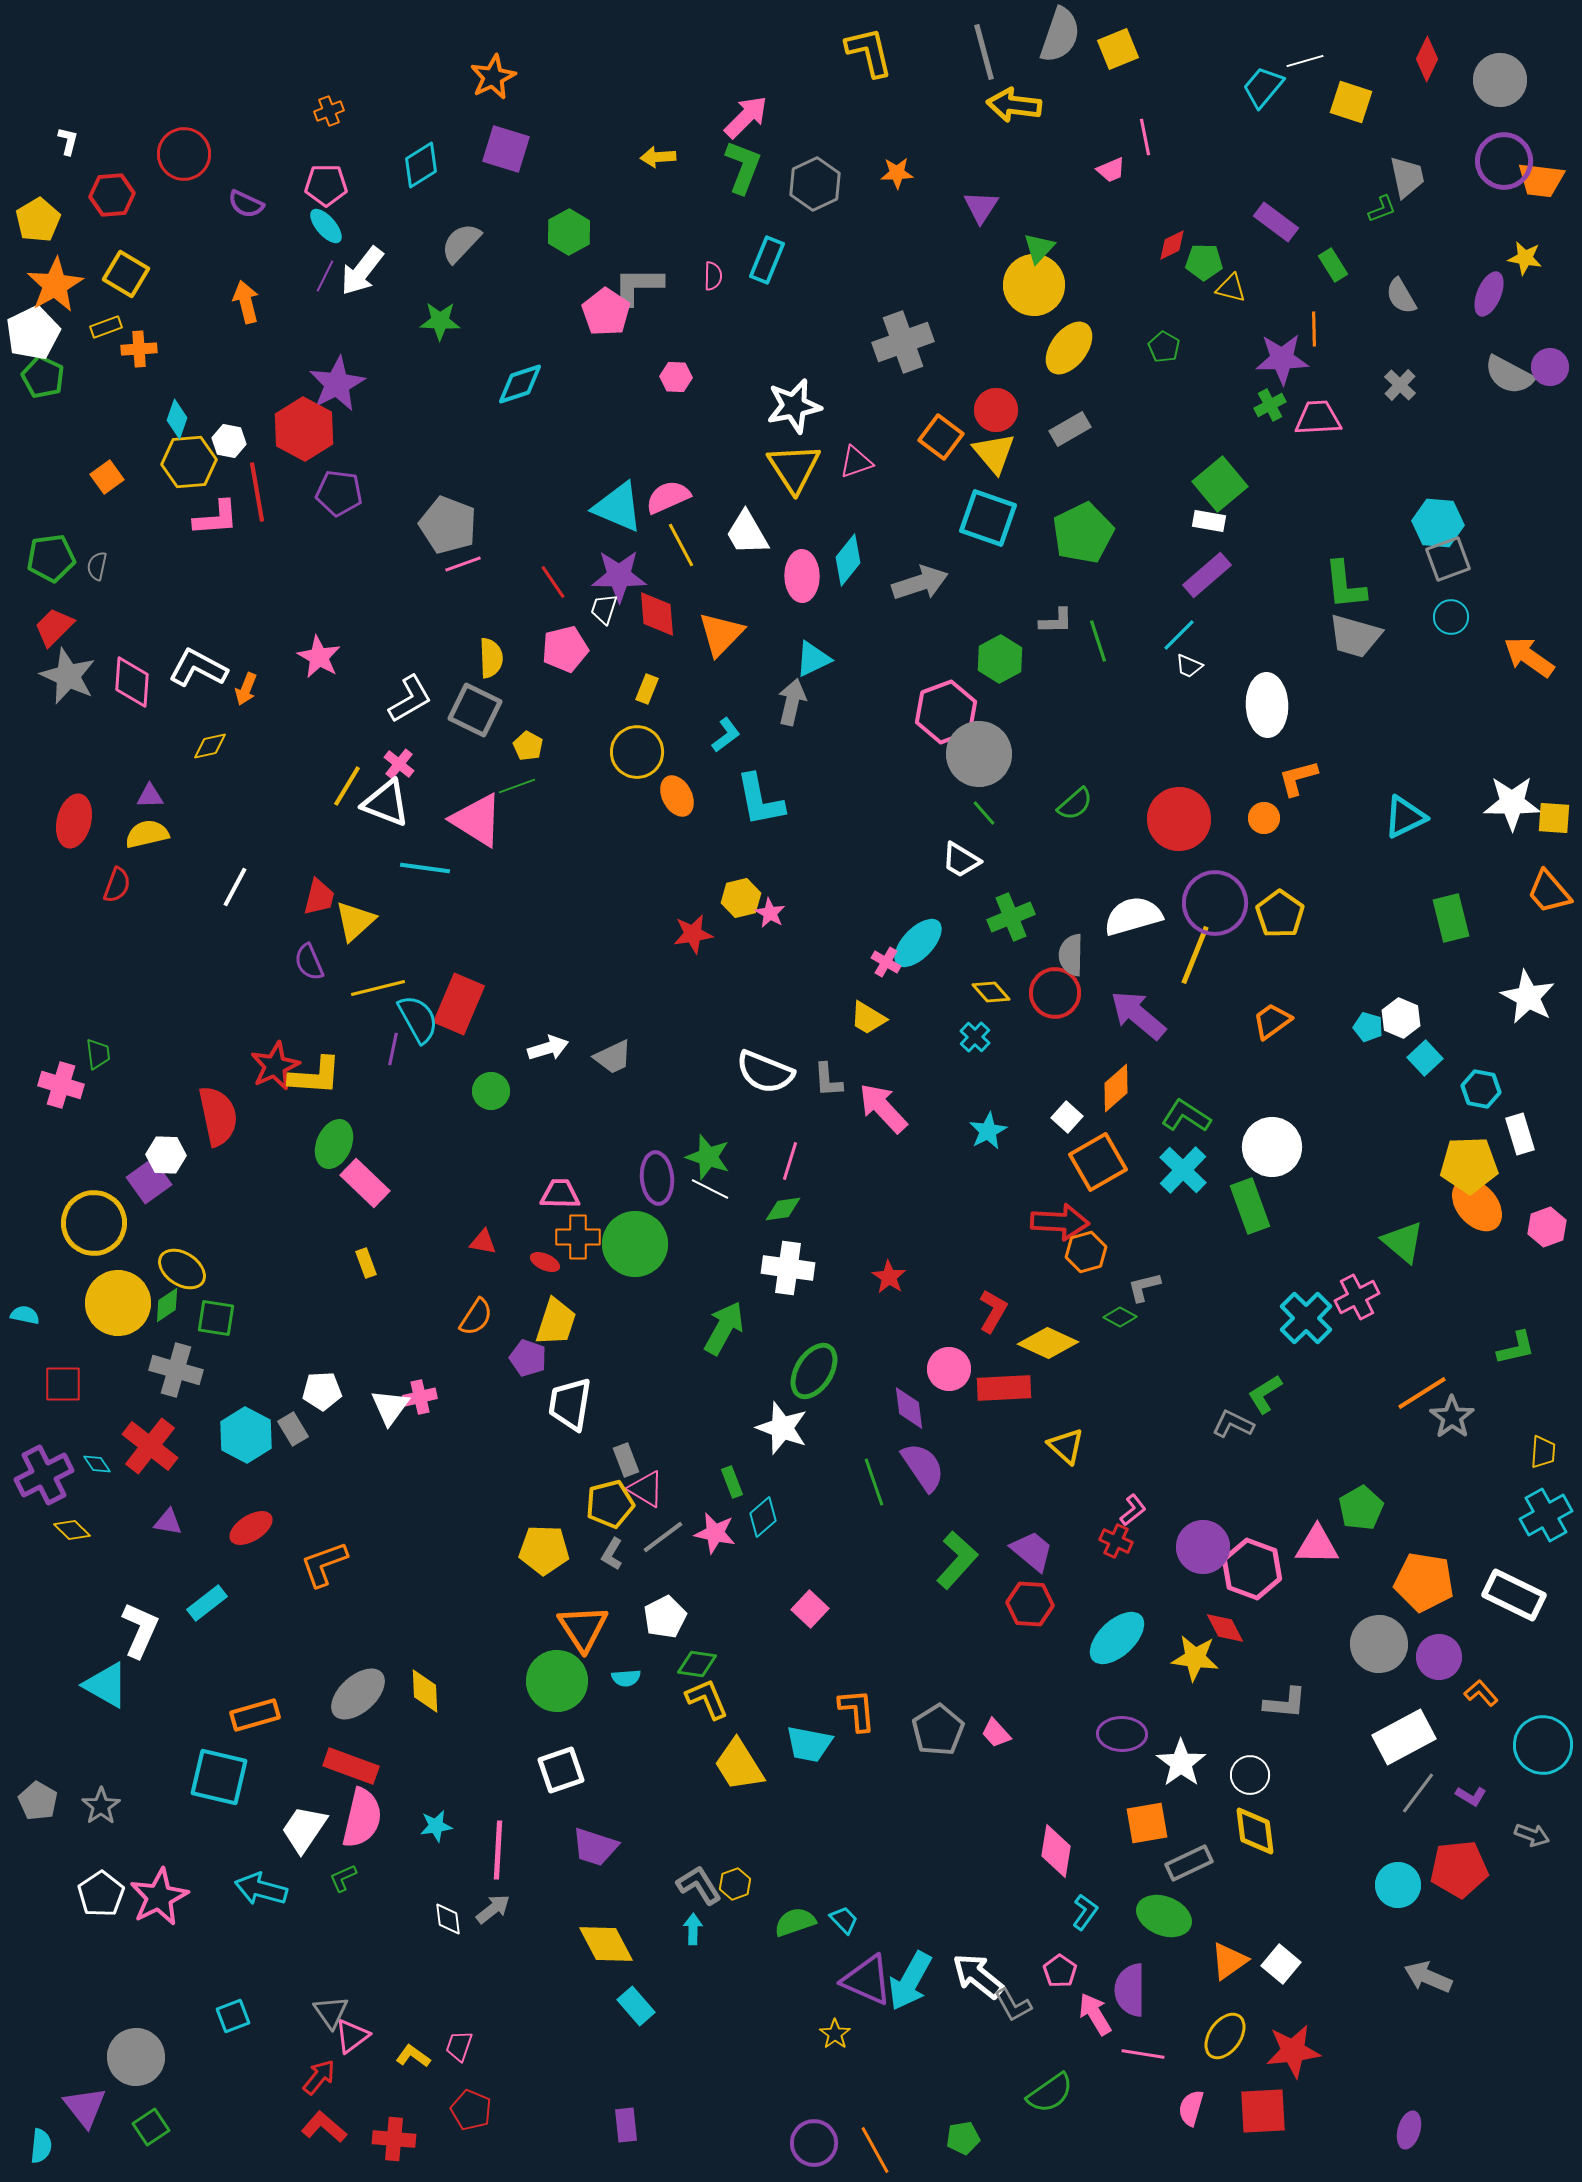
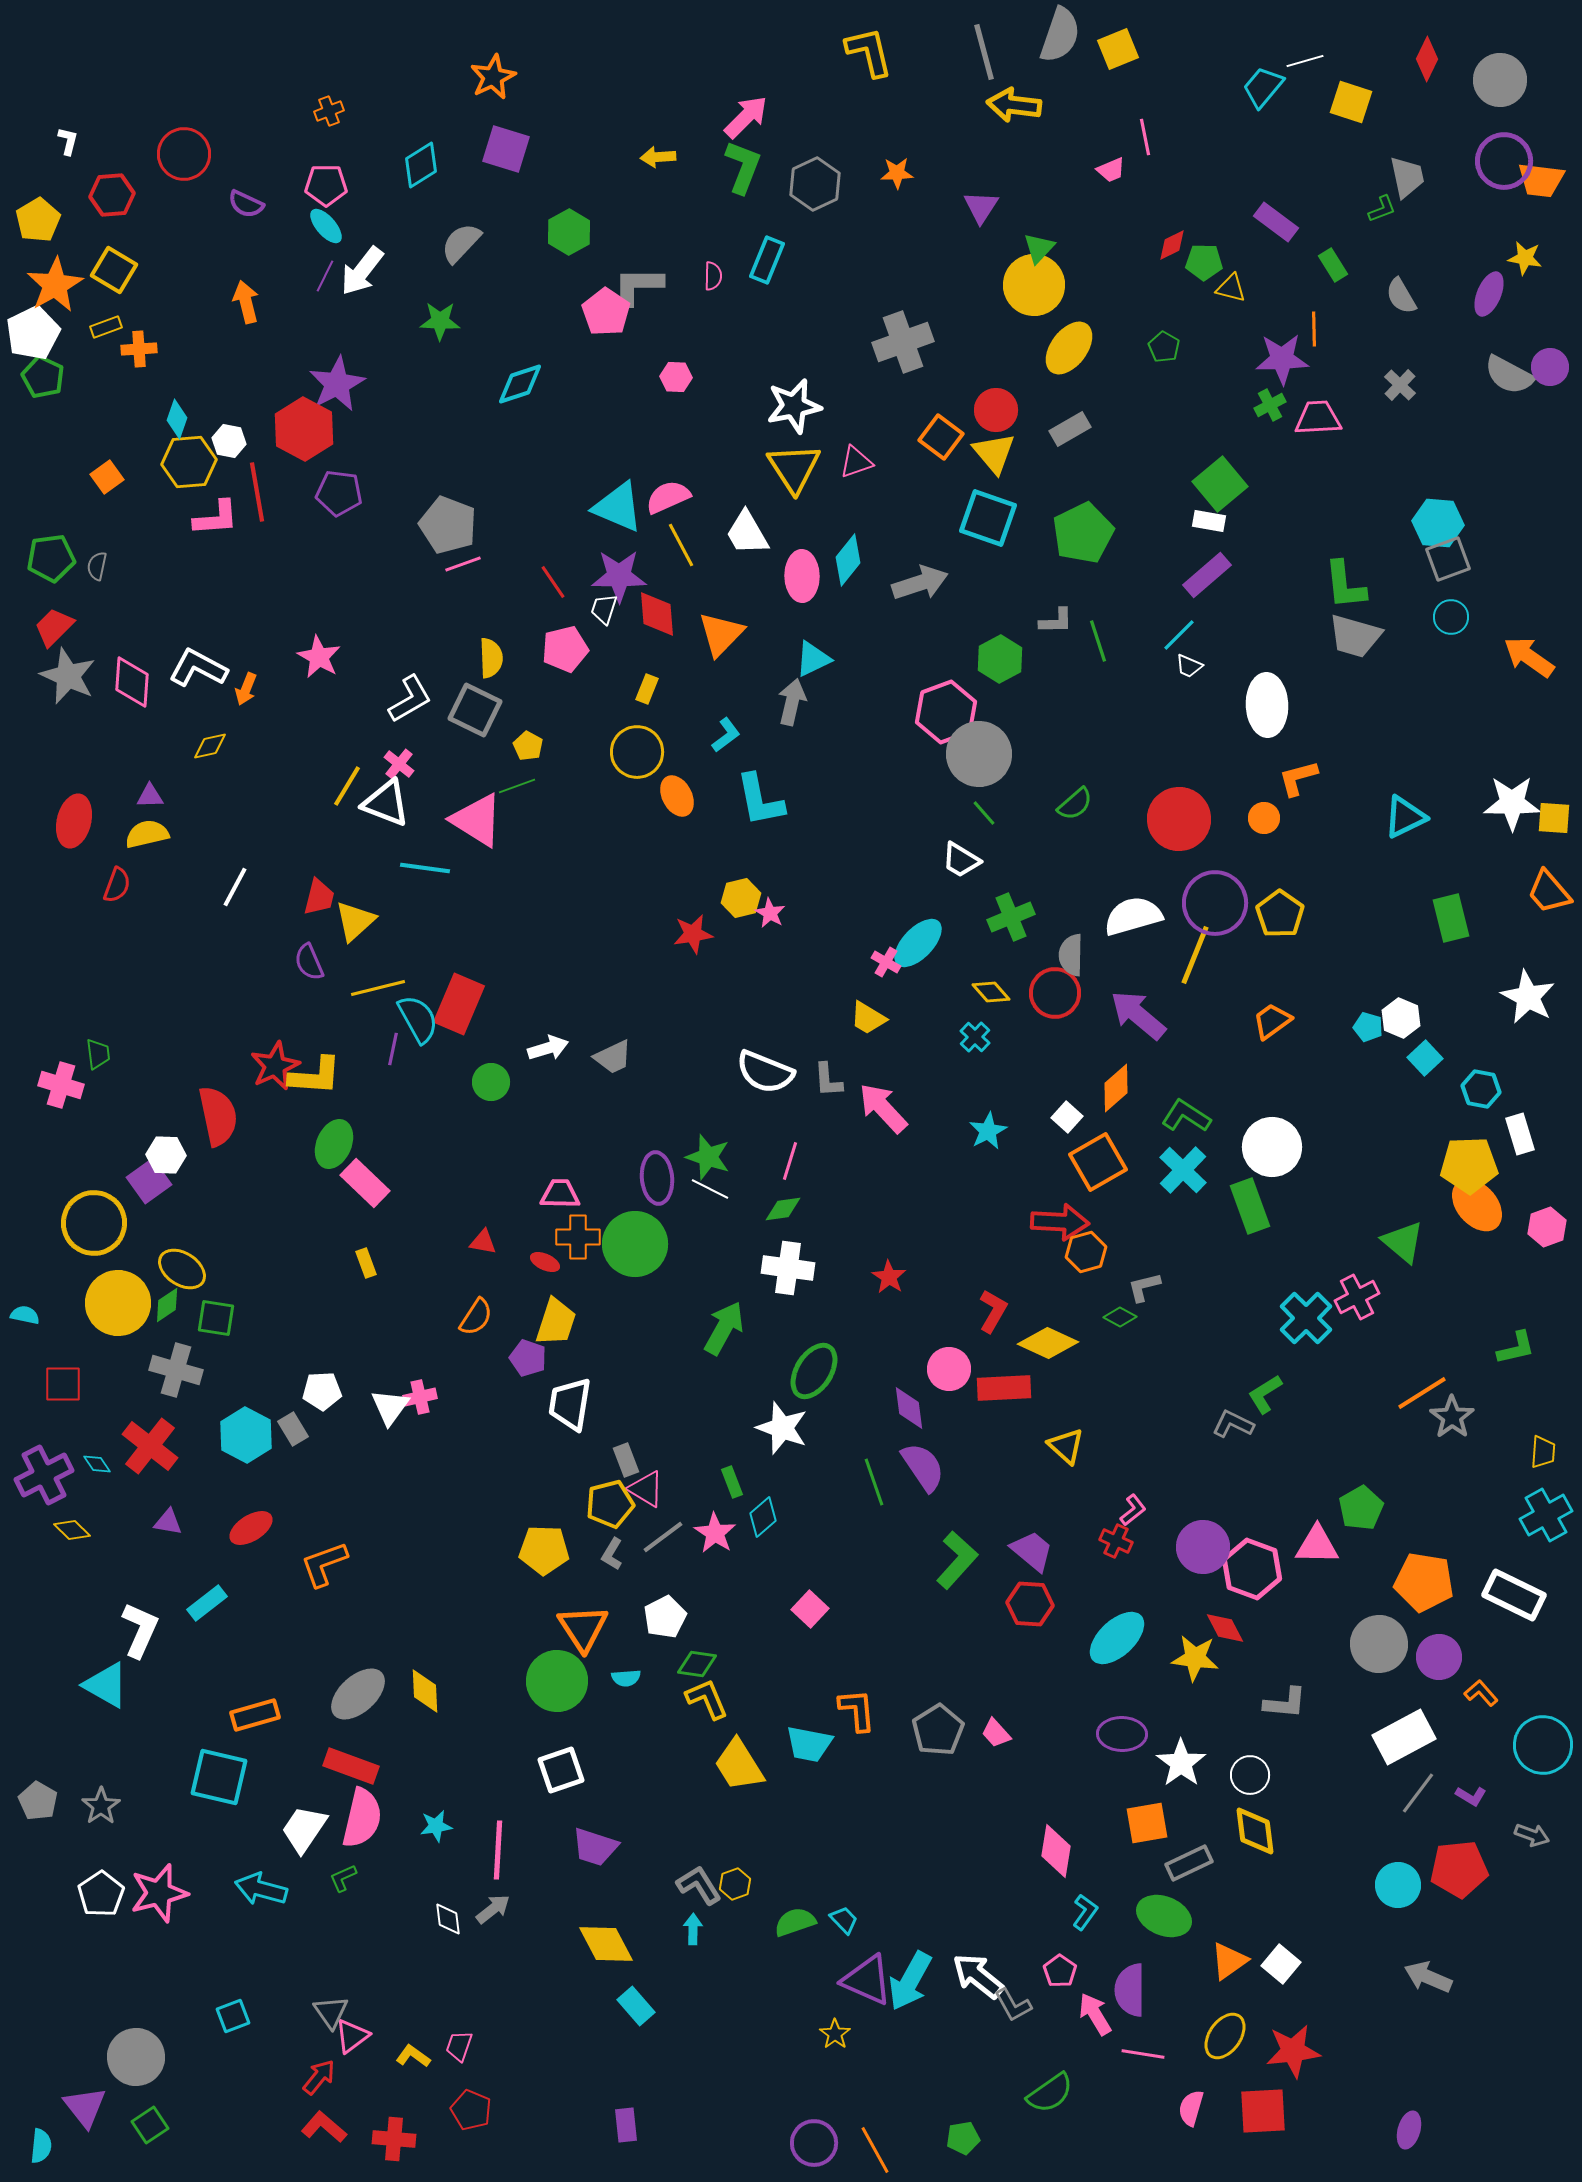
yellow square at (126, 274): moved 12 px left, 4 px up
green circle at (491, 1091): moved 9 px up
pink star at (715, 1533): rotated 21 degrees clockwise
pink star at (159, 1897): moved 4 px up; rotated 12 degrees clockwise
green square at (151, 2127): moved 1 px left, 2 px up
